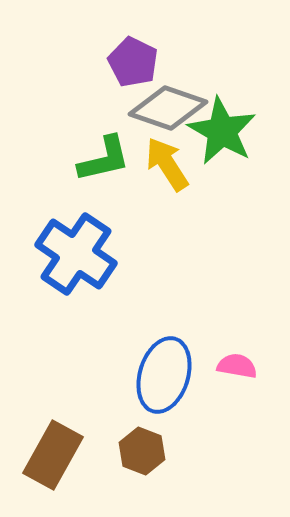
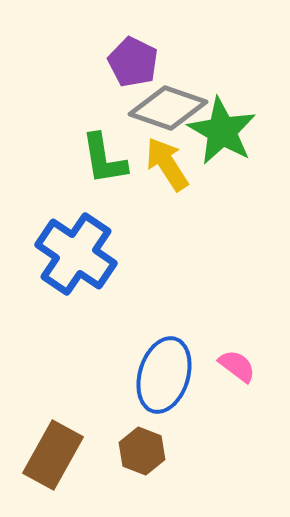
green L-shape: rotated 94 degrees clockwise
pink semicircle: rotated 27 degrees clockwise
